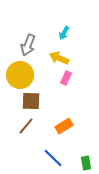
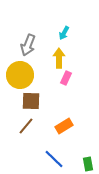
yellow arrow: rotated 66 degrees clockwise
blue line: moved 1 px right, 1 px down
green rectangle: moved 2 px right, 1 px down
